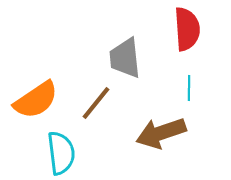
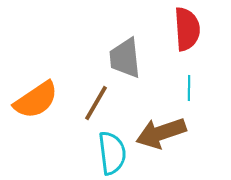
brown line: rotated 9 degrees counterclockwise
cyan semicircle: moved 51 px right
